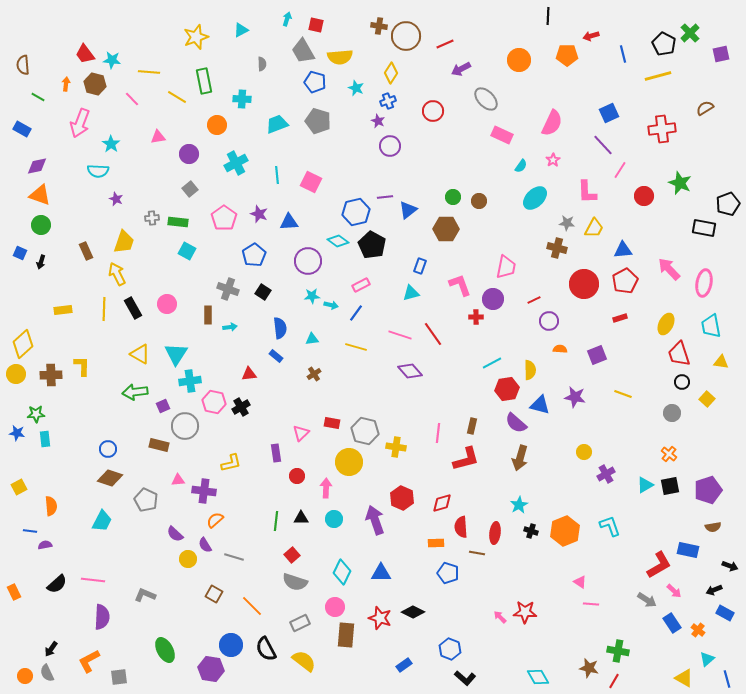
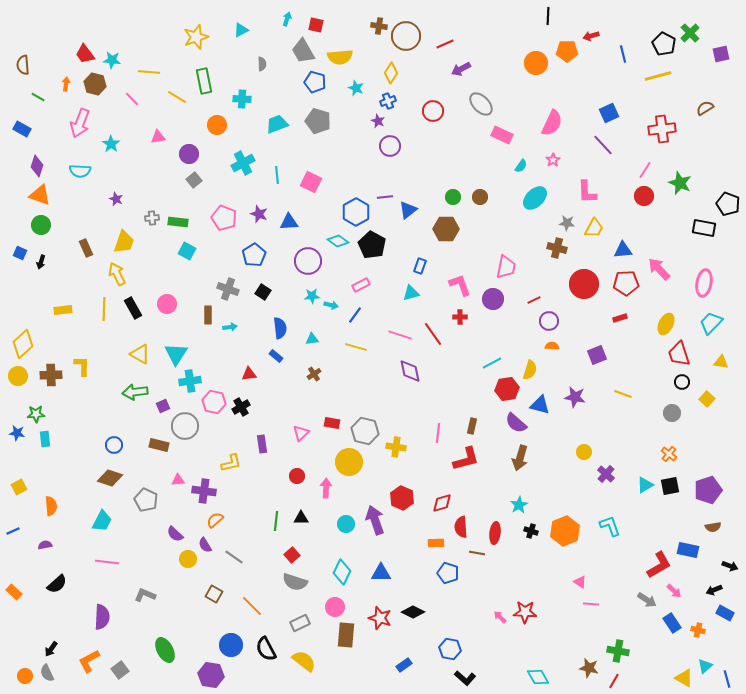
orange pentagon at (567, 55): moved 4 px up
orange circle at (519, 60): moved 17 px right, 3 px down
gray ellipse at (486, 99): moved 5 px left, 5 px down
cyan cross at (236, 163): moved 7 px right
purple diamond at (37, 166): rotated 60 degrees counterclockwise
pink line at (620, 170): moved 25 px right
cyan semicircle at (98, 171): moved 18 px left
gray square at (190, 189): moved 4 px right, 9 px up
brown circle at (479, 201): moved 1 px right, 4 px up
black pentagon at (728, 204): rotated 30 degrees counterclockwise
blue hexagon at (356, 212): rotated 16 degrees counterclockwise
pink pentagon at (224, 218): rotated 15 degrees counterclockwise
brown rectangle at (86, 251): moved 3 px up
pink arrow at (669, 269): moved 10 px left
red pentagon at (625, 281): moved 1 px right, 2 px down; rotated 25 degrees clockwise
blue line at (356, 313): moved 1 px left, 2 px down
red cross at (476, 317): moved 16 px left
cyan trapezoid at (711, 326): moved 3 px up; rotated 55 degrees clockwise
orange semicircle at (560, 349): moved 8 px left, 3 px up
yellow semicircle at (530, 370): rotated 18 degrees clockwise
purple diamond at (410, 371): rotated 30 degrees clockwise
yellow circle at (16, 374): moved 2 px right, 2 px down
blue circle at (108, 449): moved 6 px right, 4 px up
purple rectangle at (276, 453): moved 14 px left, 9 px up
purple cross at (606, 474): rotated 18 degrees counterclockwise
cyan circle at (334, 519): moved 12 px right, 5 px down
blue line at (30, 531): moved 17 px left; rotated 32 degrees counterclockwise
gray line at (234, 557): rotated 18 degrees clockwise
pink line at (93, 580): moved 14 px right, 18 px up
orange rectangle at (14, 592): rotated 21 degrees counterclockwise
orange cross at (698, 630): rotated 24 degrees counterclockwise
blue hexagon at (450, 649): rotated 10 degrees counterclockwise
cyan triangle at (707, 659): moved 2 px left, 7 px down
purple hexagon at (211, 669): moved 6 px down
gray square at (119, 677): moved 1 px right, 7 px up; rotated 30 degrees counterclockwise
